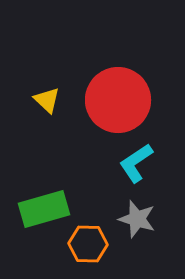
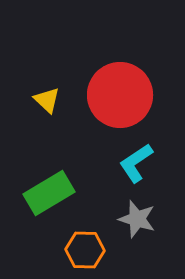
red circle: moved 2 px right, 5 px up
green rectangle: moved 5 px right, 16 px up; rotated 15 degrees counterclockwise
orange hexagon: moved 3 px left, 6 px down
